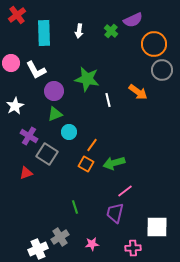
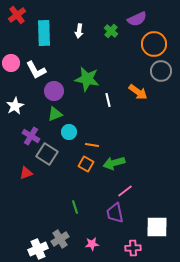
purple semicircle: moved 4 px right, 1 px up
gray circle: moved 1 px left, 1 px down
purple cross: moved 2 px right
orange line: rotated 64 degrees clockwise
purple trapezoid: rotated 25 degrees counterclockwise
gray cross: moved 2 px down
